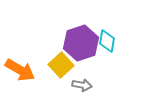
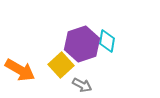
purple hexagon: moved 1 px right, 1 px down
gray arrow: rotated 18 degrees clockwise
